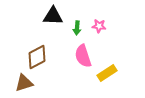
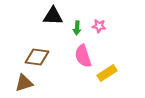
brown diamond: rotated 35 degrees clockwise
